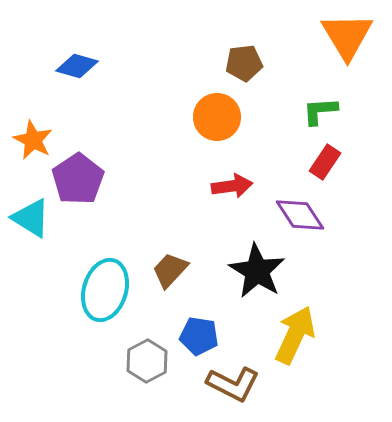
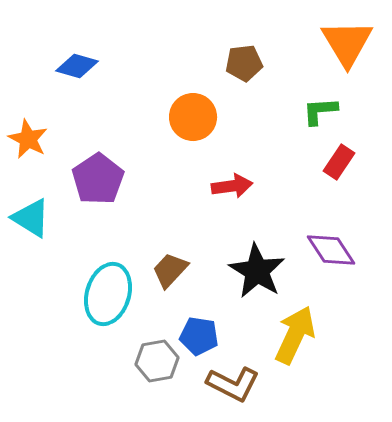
orange triangle: moved 7 px down
orange circle: moved 24 px left
orange star: moved 5 px left, 1 px up
red rectangle: moved 14 px right
purple pentagon: moved 20 px right
purple diamond: moved 31 px right, 35 px down
cyan ellipse: moved 3 px right, 4 px down
gray hexagon: moved 10 px right; rotated 18 degrees clockwise
